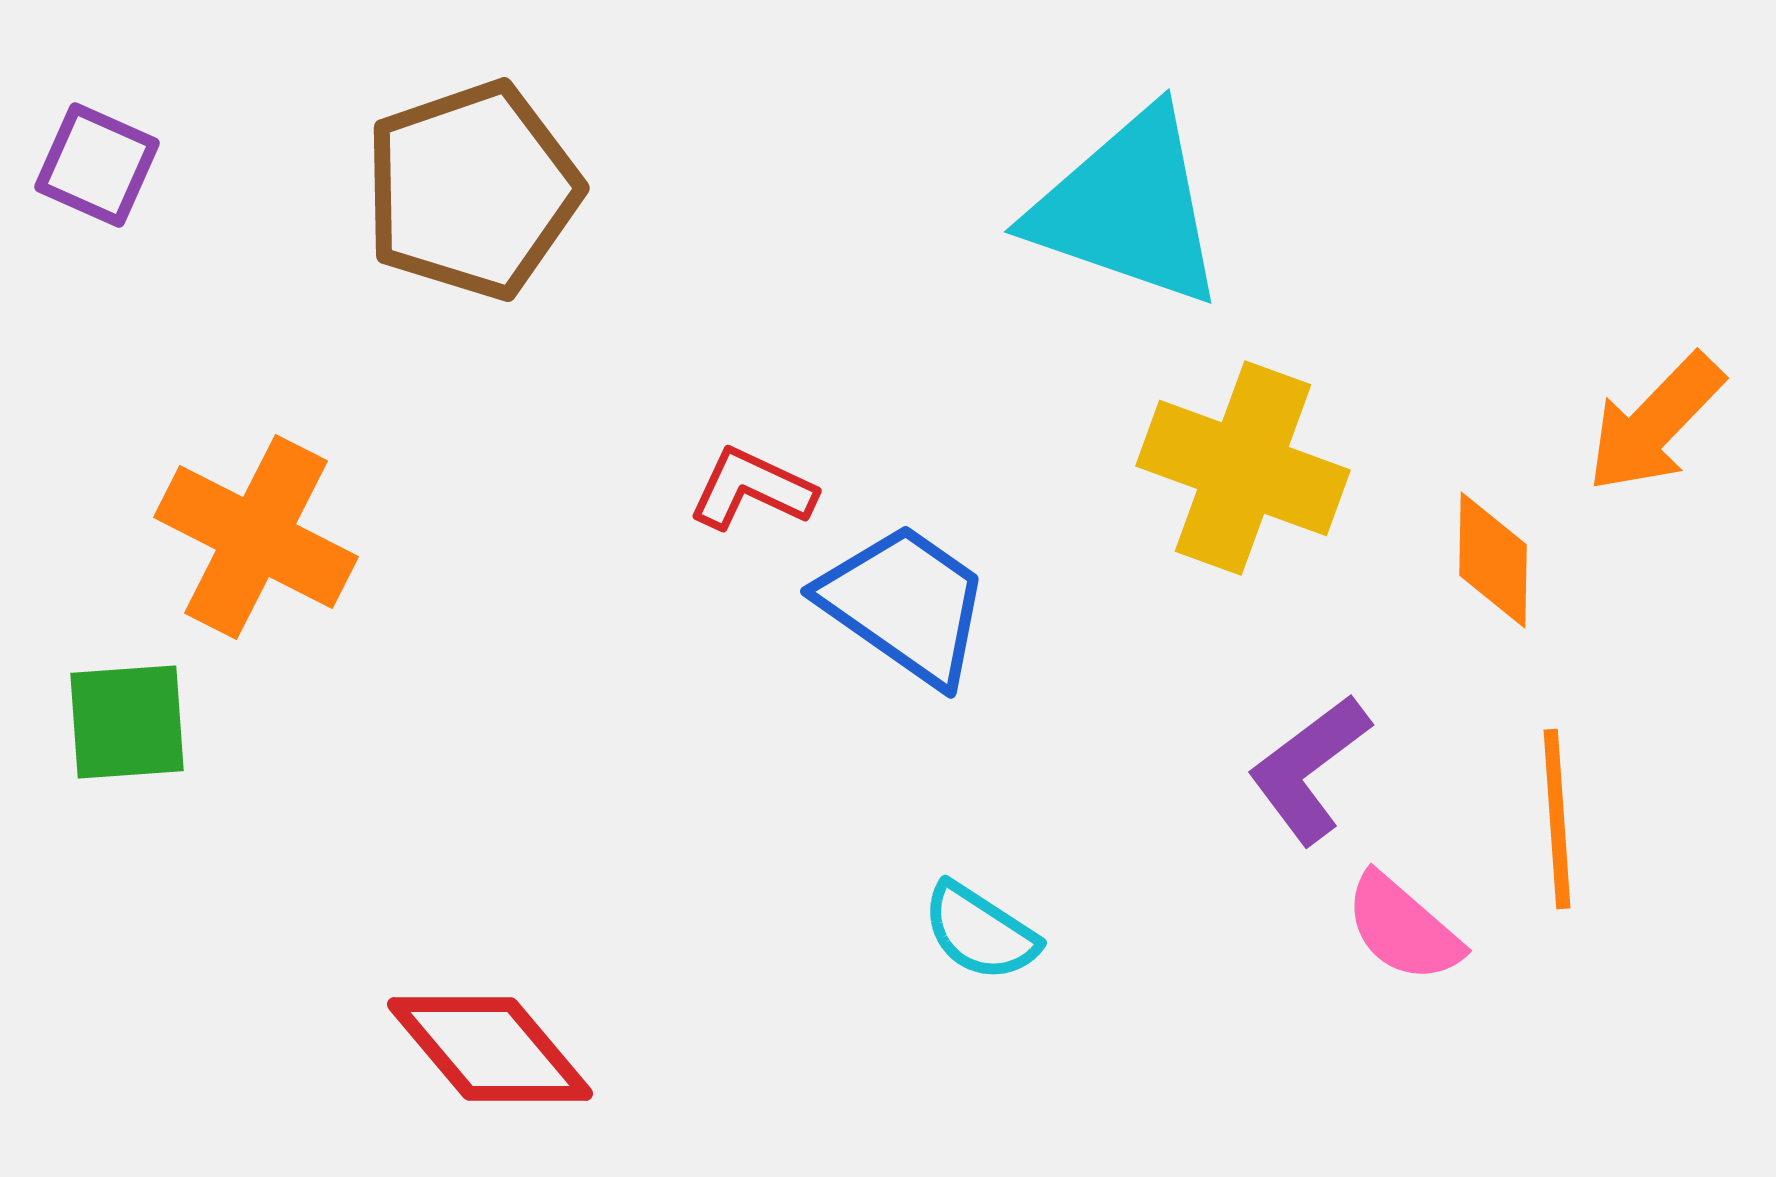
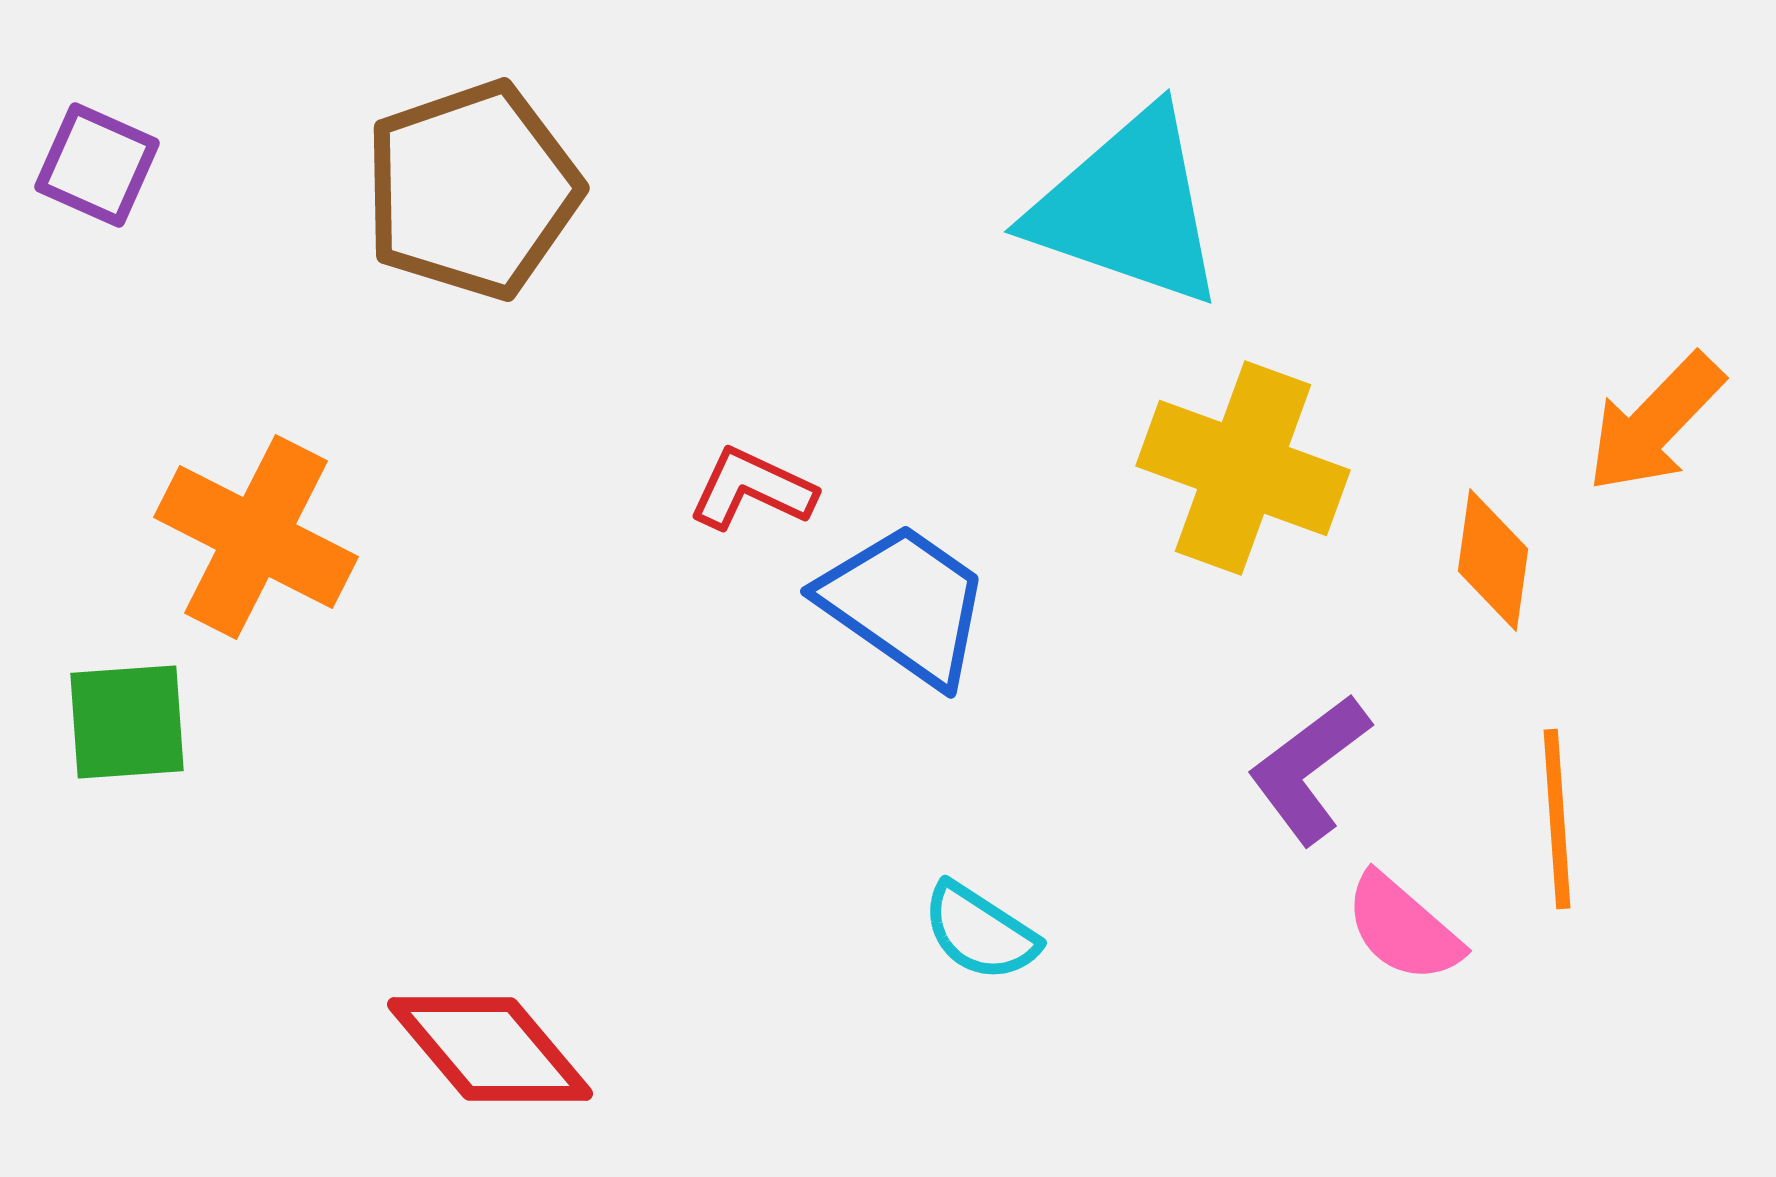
orange diamond: rotated 7 degrees clockwise
